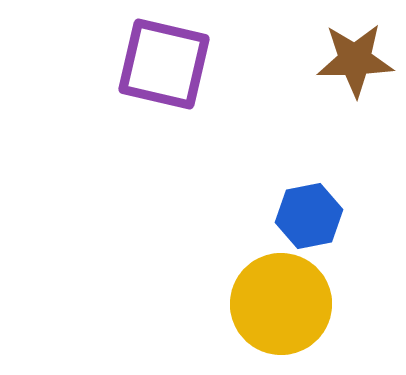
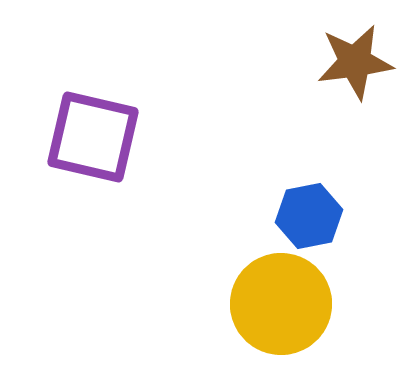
brown star: moved 2 px down; rotated 6 degrees counterclockwise
purple square: moved 71 px left, 73 px down
